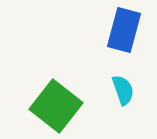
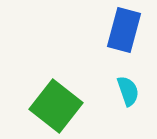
cyan semicircle: moved 5 px right, 1 px down
